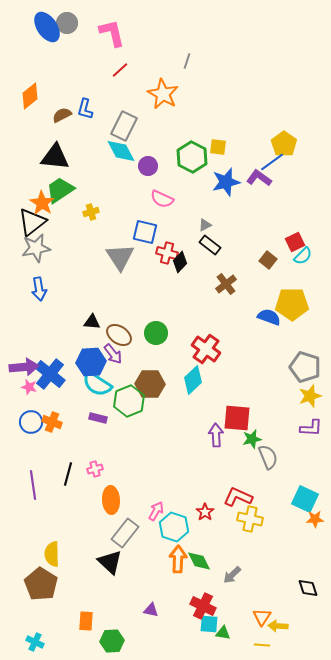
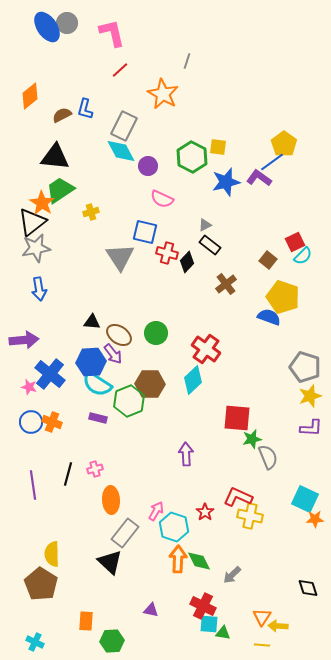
black diamond at (180, 262): moved 7 px right
yellow pentagon at (292, 304): moved 9 px left, 7 px up; rotated 20 degrees clockwise
purple arrow at (24, 367): moved 27 px up
purple arrow at (216, 435): moved 30 px left, 19 px down
yellow cross at (250, 519): moved 3 px up
